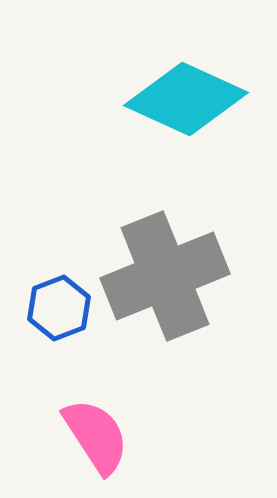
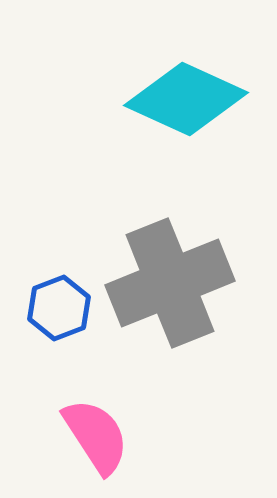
gray cross: moved 5 px right, 7 px down
